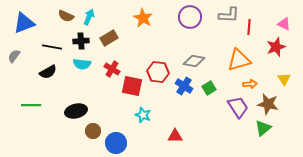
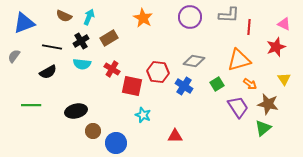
brown semicircle: moved 2 px left
black cross: rotated 28 degrees counterclockwise
orange arrow: rotated 40 degrees clockwise
green square: moved 8 px right, 4 px up
